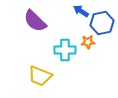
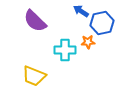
yellow trapezoid: moved 6 px left
